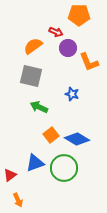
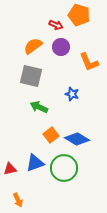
orange pentagon: rotated 15 degrees clockwise
red arrow: moved 7 px up
purple circle: moved 7 px left, 1 px up
red triangle: moved 6 px up; rotated 24 degrees clockwise
